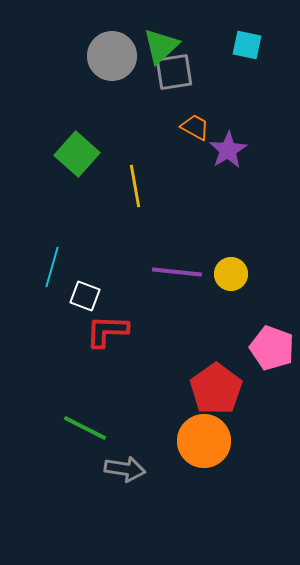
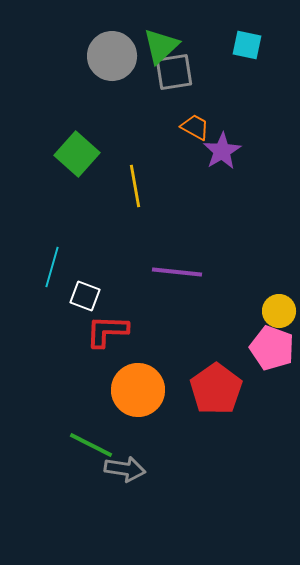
purple star: moved 6 px left, 1 px down
yellow circle: moved 48 px right, 37 px down
green line: moved 6 px right, 17 px down
orange circle: moved 66 px left, 51 px up
